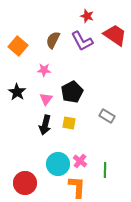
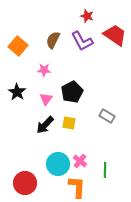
black arrow: rotated 30 degrees clockwise
